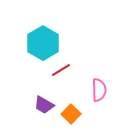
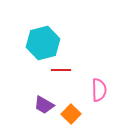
cyan hexagon: rotated 16 degrees clockwise
red line: rotated 30 degrees clockwise
